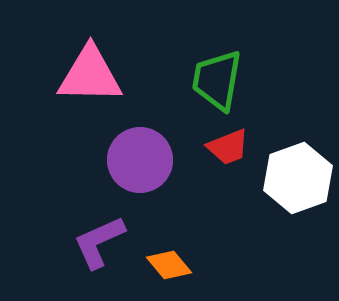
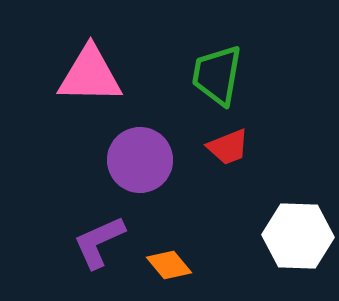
green trapezoid: moved 5 px up
white hexagon: moved 58 px down; rotated 22 degrees clockwise
